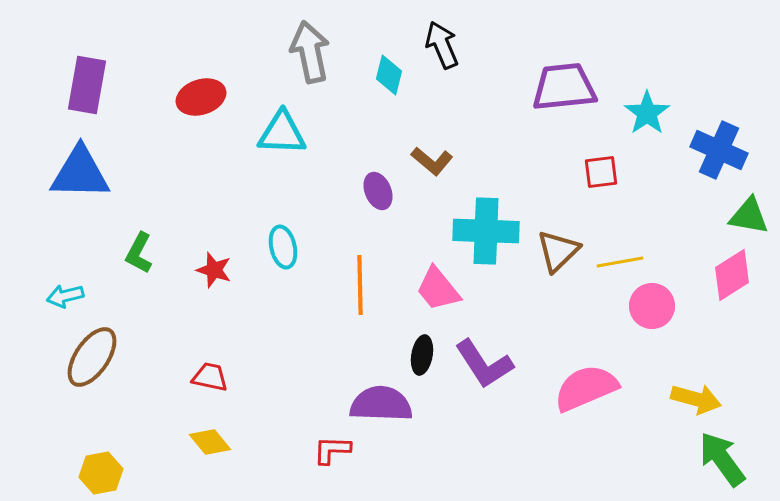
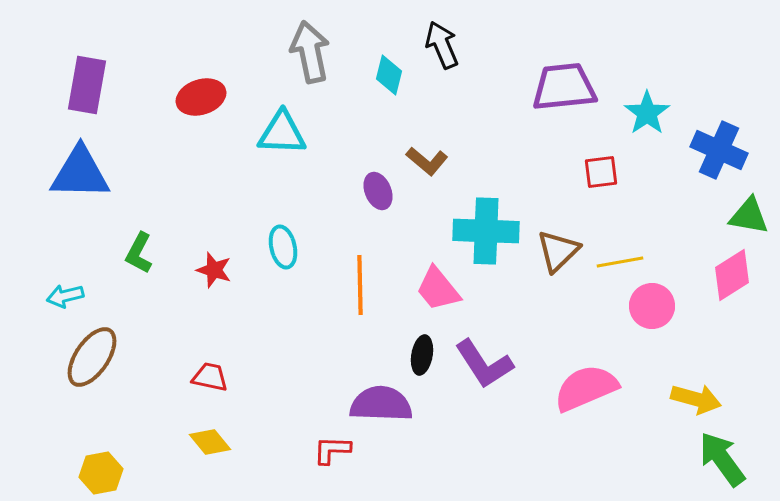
brown L-shape: moved 5 px left
